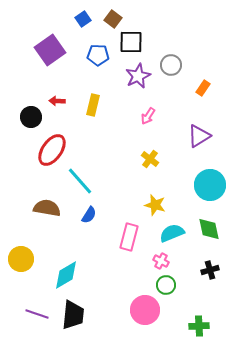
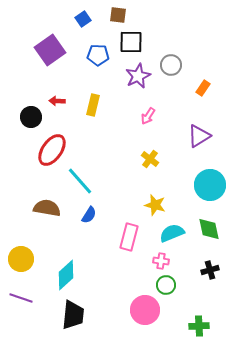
brown square: moved 5 px right, 4 px up; rotated 30 degrees counterclockwise
pink cross: rotated 21 degrees counterclockwise
cyan diamond: rotated 12 degrees counterclockwise
purple line: moved 16 px left, 16 px up
